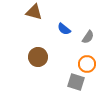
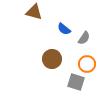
gray semicircle: moved 4 px left, 1 px down
brown circle: moved 14 px right, 2 px down
